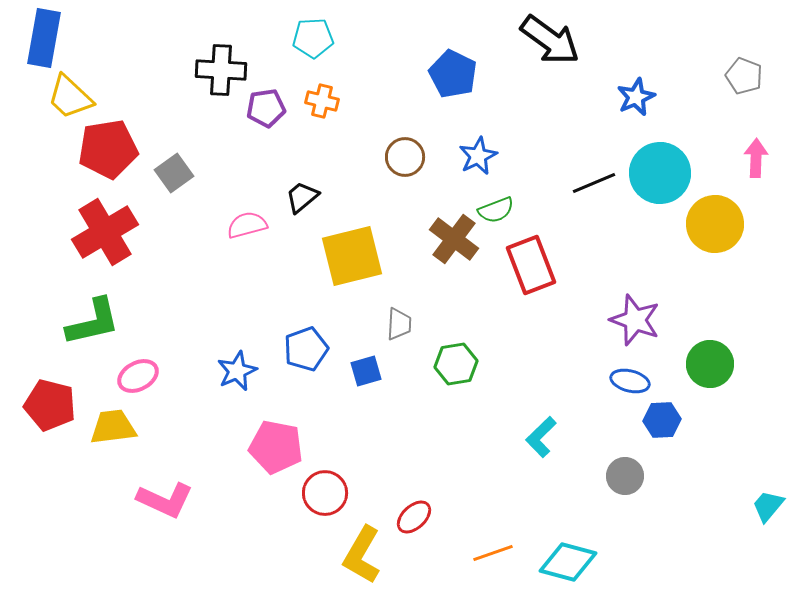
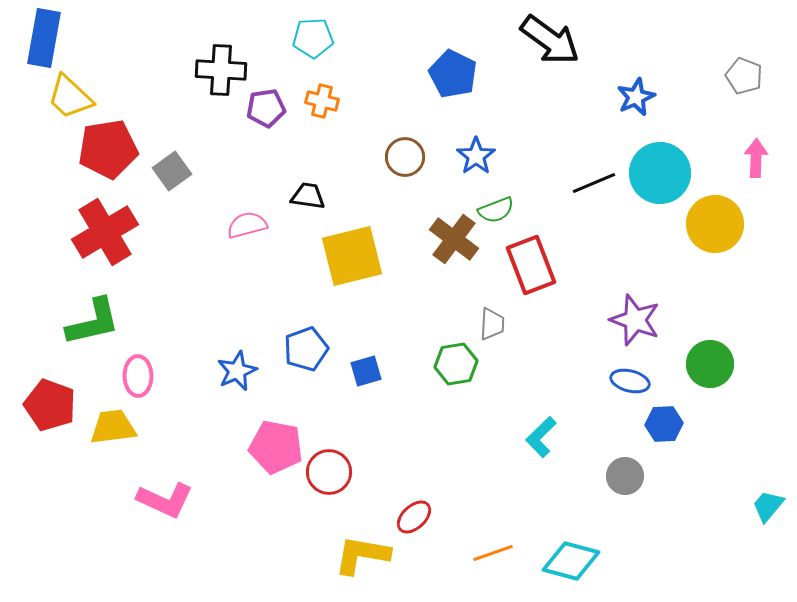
blue star at (478, 156): moved 2 px left; rotated 9 degrees counterclockwise
gray square at (174, 173): moved 2 px left, 2 px up
black trapezoid at (302, 197): moved 6 px right, 1 px up; rotated 48 degrees clockwise
gray trapezoid at (399, 324): moved 93 px right
pink ellipse at (138, 376): rotated 63 degrees counterclockwise
red pentagon at (50, 405): rotated 6 degrees clockwise
blue hexagon at (662, 420): moved 2 px right, 4 px down
red circle at (325, 493): moved 4 px right, 21 px up
yellow L-shape at (362, 555): rotated 70 degrees clockwise
cyan diamond at (568, 562): moved 3 px right, 1 px up
